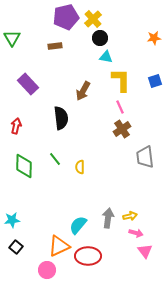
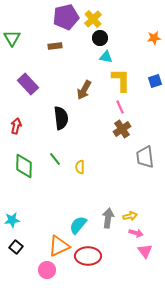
brown arrow: moved 1 px right, 1 px up
